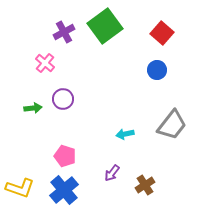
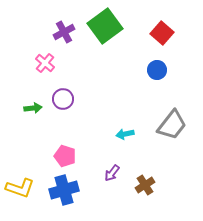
blue cross: rotated 24 degrees clockwise
